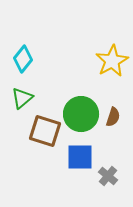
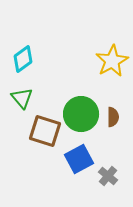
cyan diamond: rotated 16 degrees clockwise
green triangle: rotated 30 degrees counterclockwise
brown semicircle: rotated 18 degrees counterclockwise
blue square: moved 1 px left, 2 px down; rotated 28 degrees counterclockwise
